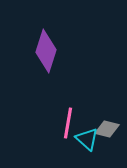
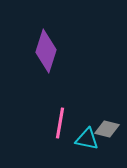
pink line: moved 8 px left
cyan triangle: rotated 30 degrees counterclockwise
